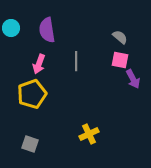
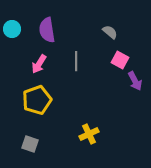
cyan circle: moved 1 px right, 1 px down
gray semicircle: moved 10 px left, 5 px up
pink square: rotated 18 degrees clockwise
pink arrow: rotated 12 degrees clockwise
purple arrow: moved 2 px right, 2 px down
yellow pentagon: moved 5 px right, 6 px down
